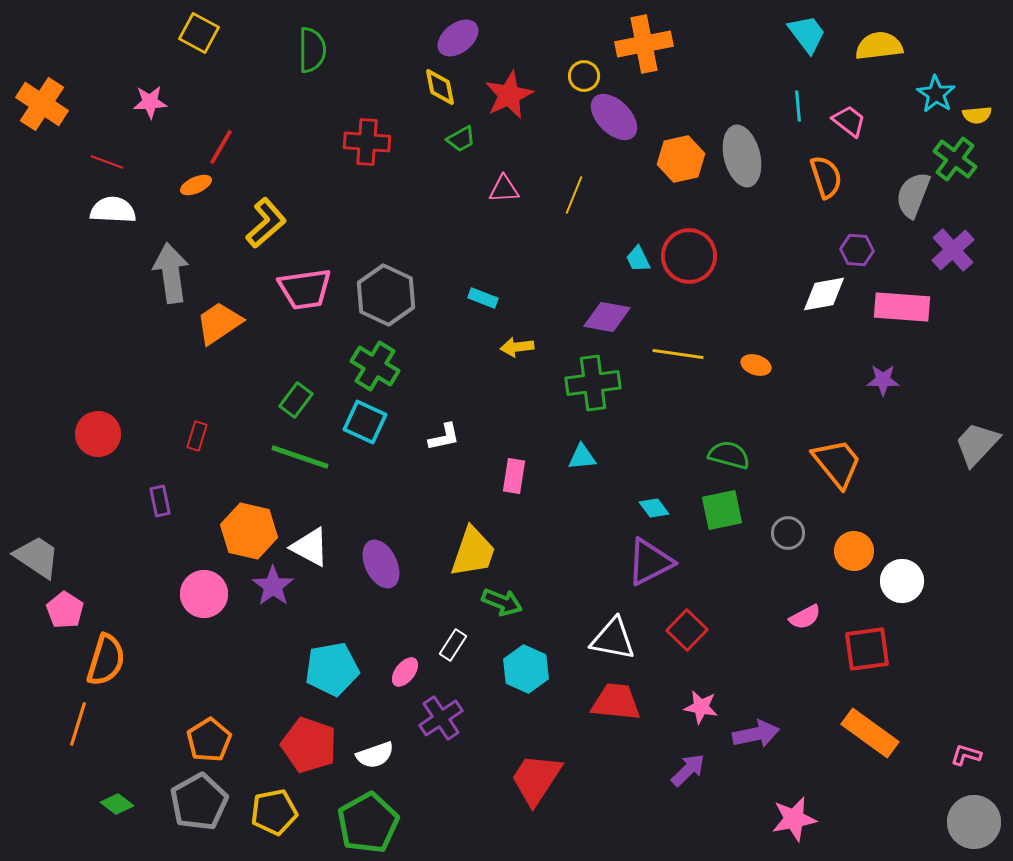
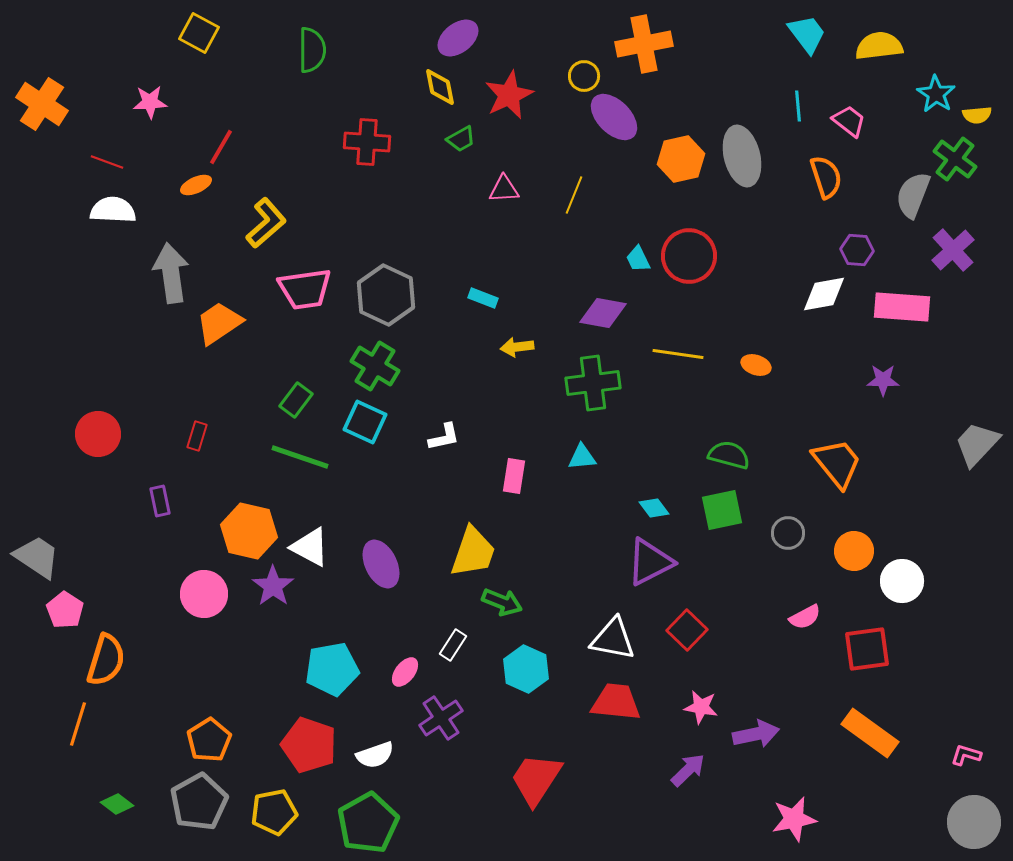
purple diamond at (607, 317): moved 4 px left, 4 px up
